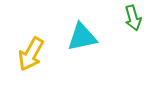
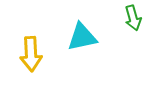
yellow arrow: rotated 32 degrees counterclockwise
